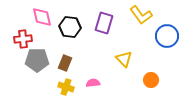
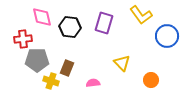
yellow triangle: moved 2 px left, 4 px down
brown rectangle: moved 2 px right, 5 px down
yellow cross: moved 15 px left, 6 px up
